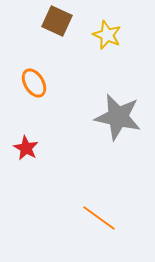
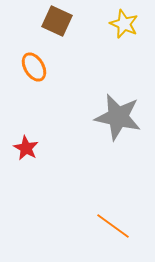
yellow star: moved 17 px right, 11 px up
orange ellipse: moved 16 px up
orange line: moved 14 px right, 8 px down
